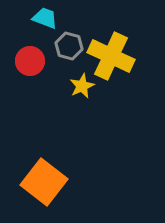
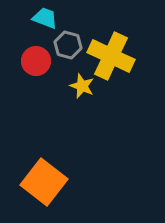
gray hexagon: moved 1 px left, 1 px up
red circle: moved 6 px right
yellow star: rotated 25 degrees counterclockwise
